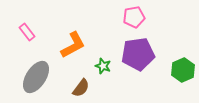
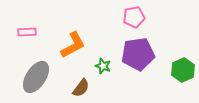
pink rectangle: rotated 54 degrees counterclockwise
